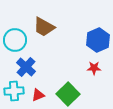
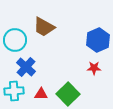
red triangle: moved 3 px right, 1 px up; rotated 24 degrees clockwise
